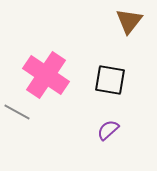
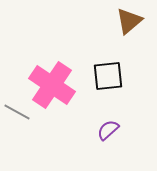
brown triangle: rotated 12 degrees clockwise
pink cross: moved 6 px right, 10 px down
black square: moved 2 px left, 4 px up; rotated 16 degrees counterclockwise
